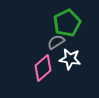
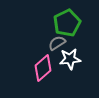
gray semicircle: moved 1 px right, 1 px down
white star: rotated 15 degrees counterclockwise
